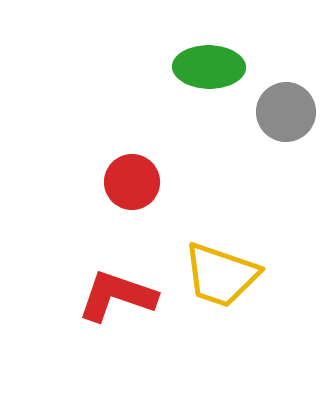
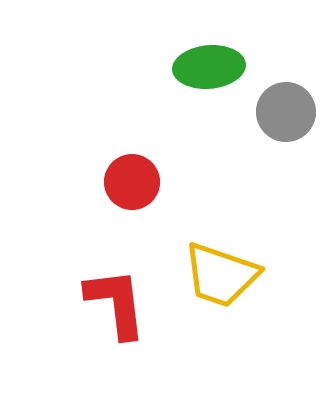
green ellipse: rotated 6 degrees counterclockwise
red L-shape: moved 1 px left, 7 px down; rotated 64 degrees clockwise
